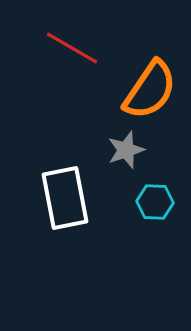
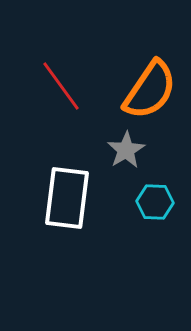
red line: moved 11 px left, 38 px down; rotated 24 degrees clockwise
gray star: rotated 12 degrees counterclockwise
white rectangle: moved 2 px right; rotated 18 degrees clockwise
